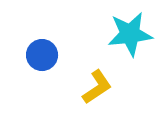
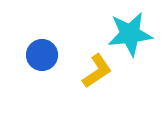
yellow L-shape: moved 16 px up
